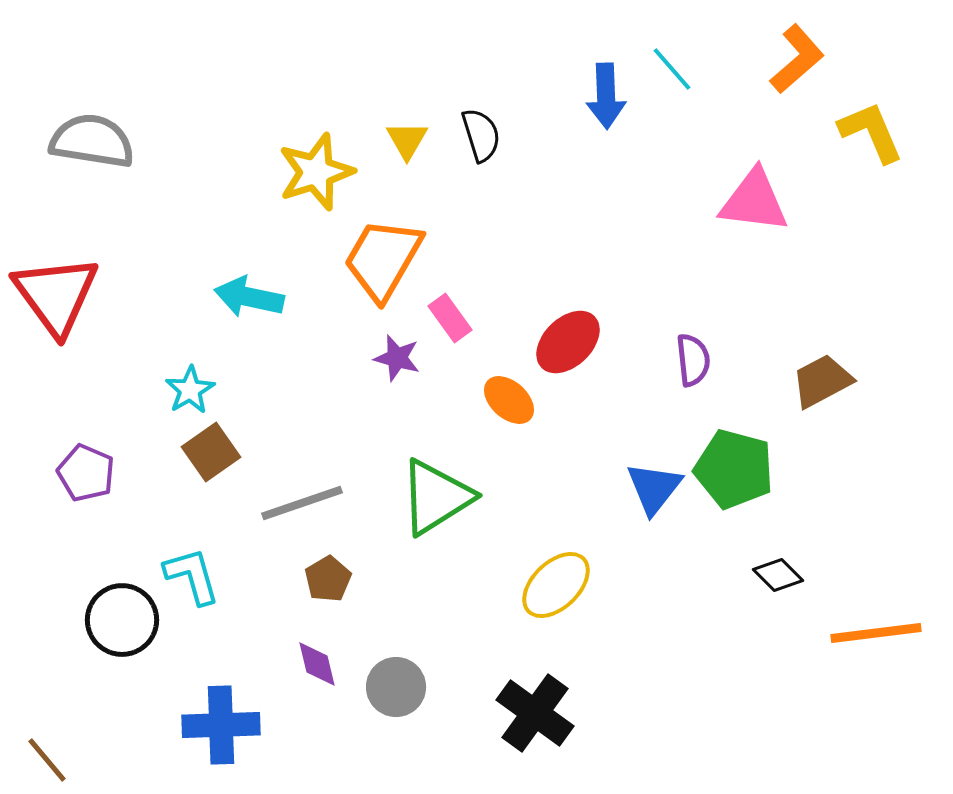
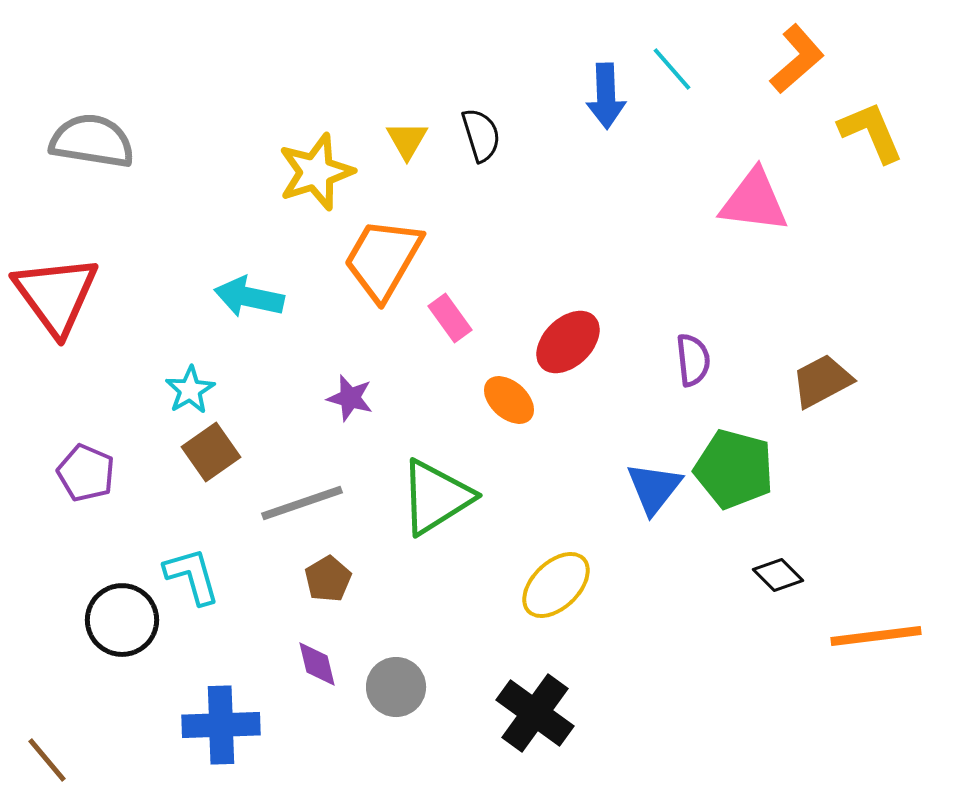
purple star: moved 47 px left, 40 px down
orange line: moved 3 px down
